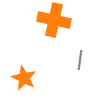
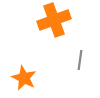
orange cross: rotated 32 degrees counterclockwise
